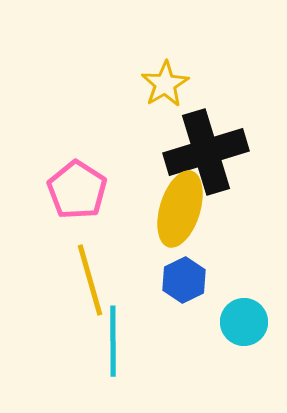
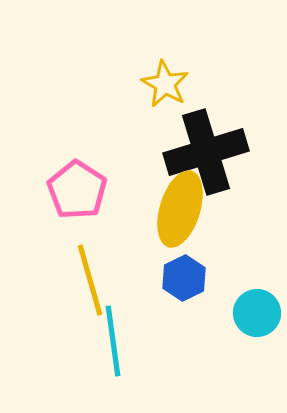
yellow star: rotated 12 degrees counterclockwise
blue hexagon: moved 2 px up
cyan circle: moved 13 px right, 9 px up
cyan line: rotated 8 degrees counterclockwise
